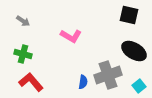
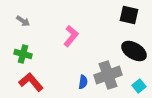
pink L-shape: rotated 80 degrees counterclockwise
